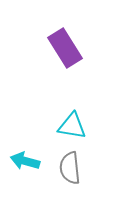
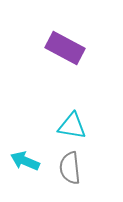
purple rectangle: rotated 30 degrees counterclockwise
cyan arrow: rotated 8 degrees clockwise
